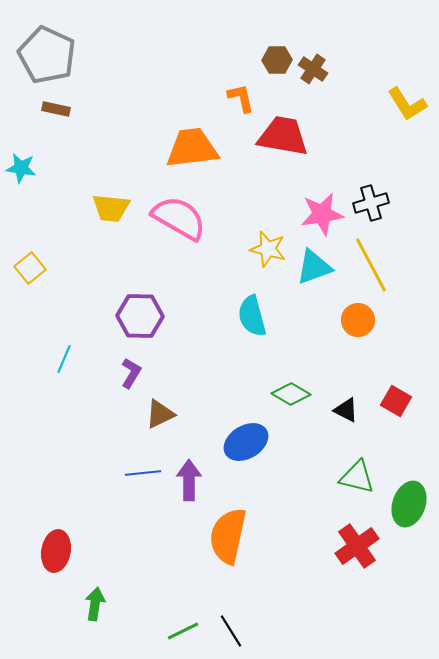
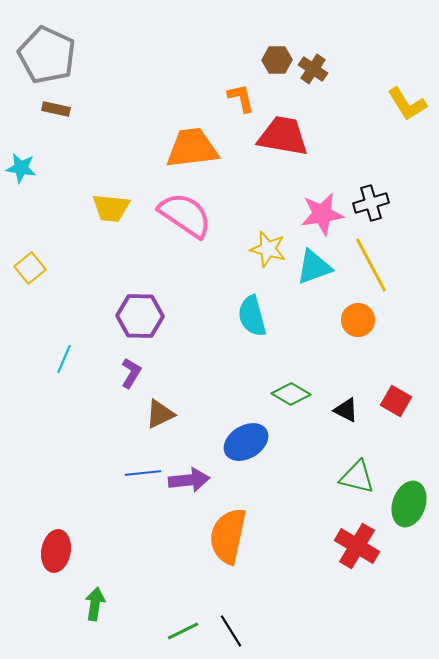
pink semicircle: moved 6 px right, 3 px up; rotated 4 degrees clockwise
purple arrow: rotated 84 degrees clockwise
red cross: rotated 24 degrees counterclockwise
